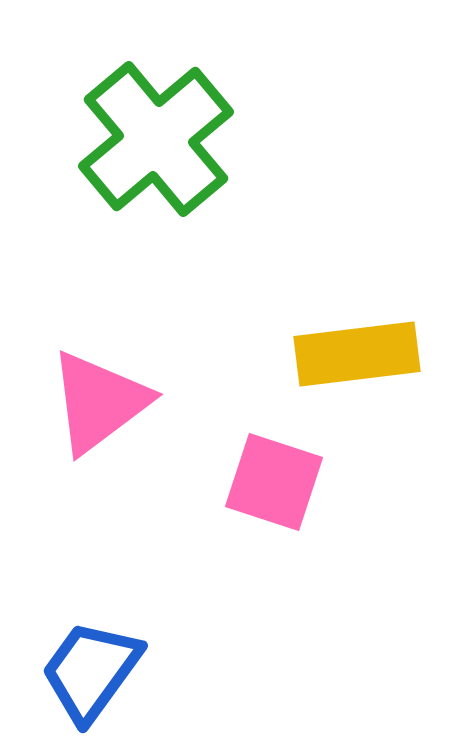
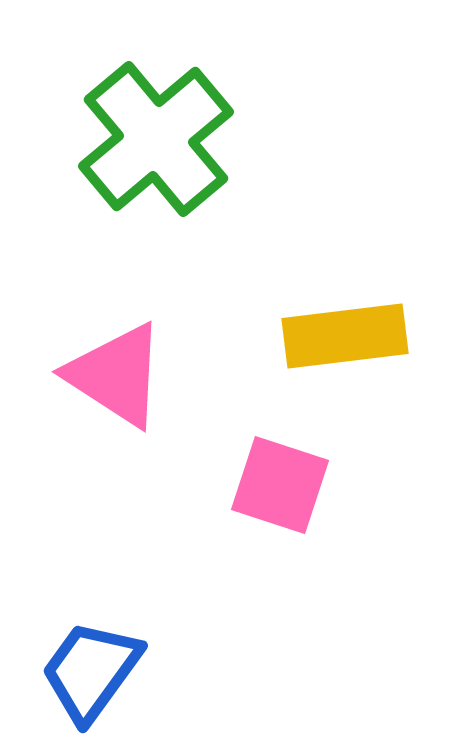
yellow rectangle: moved 12 px left, 18 px up
pink triangle: moved 17 px right, 27 px up; rotated 50 degrees counterclockwise
pink square: moved 6 px right, 3 px down
